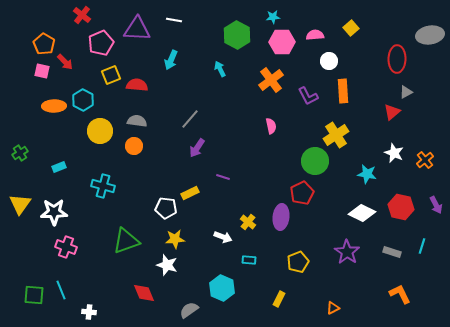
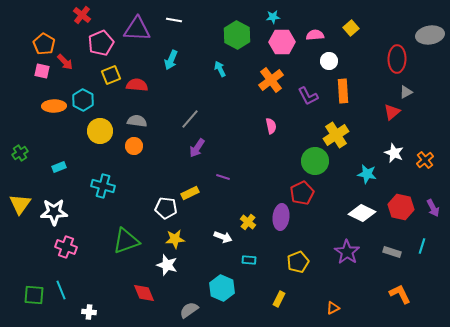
purple arrow at (436, 205): moved 3 px left, 3 px down
